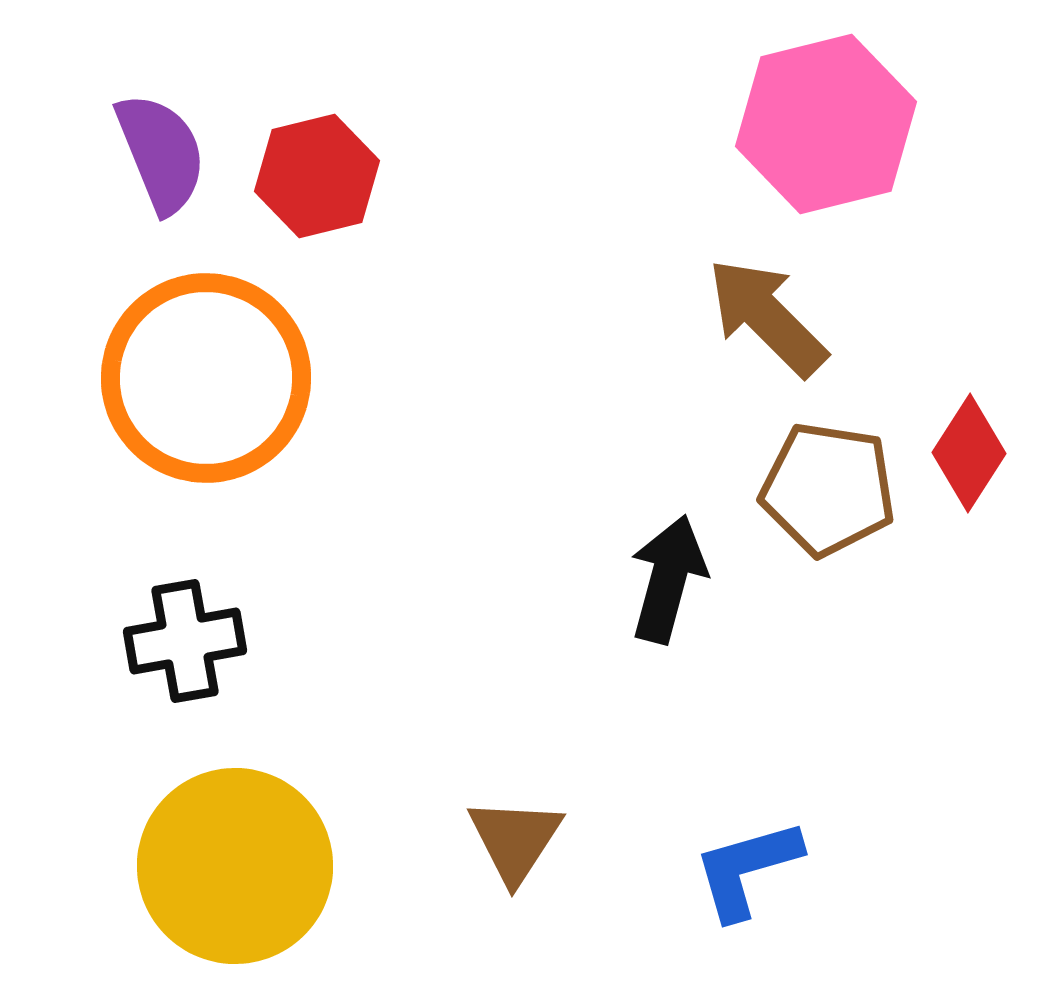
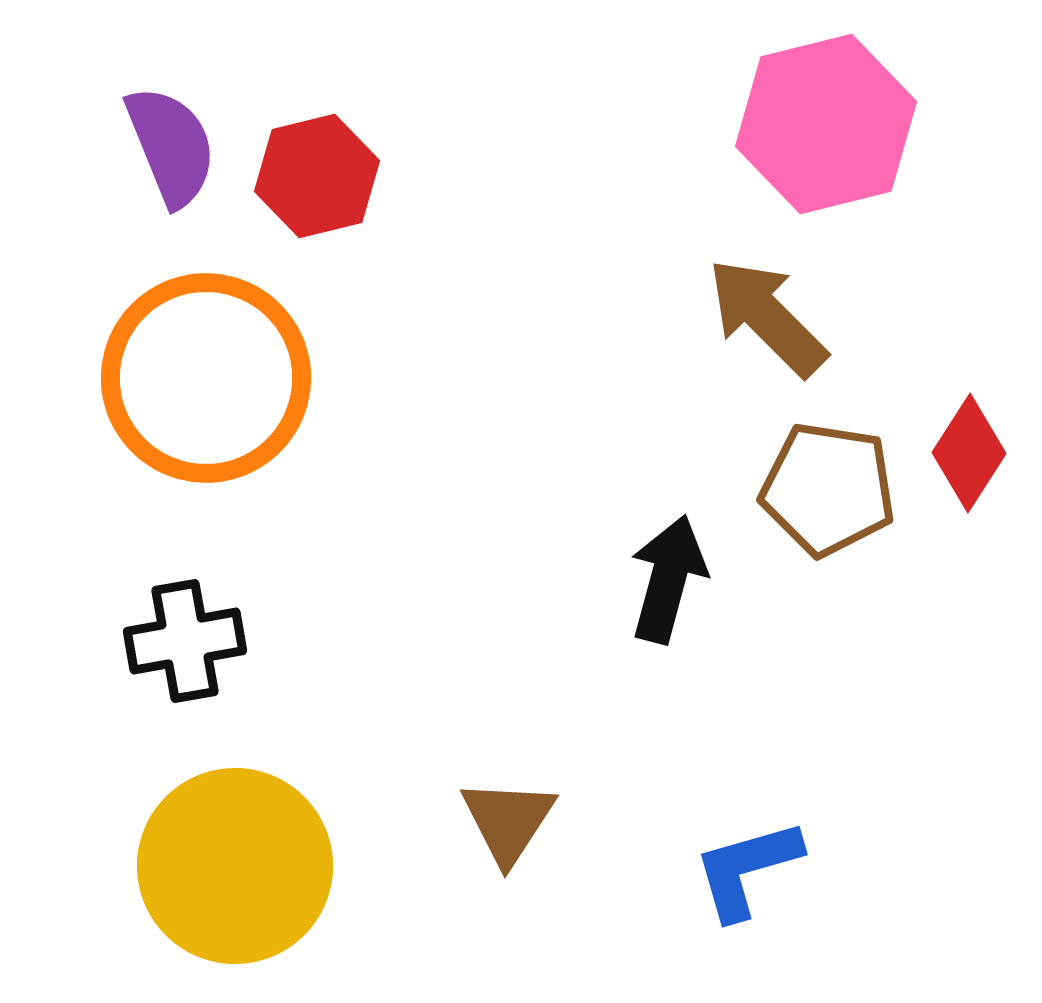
purple semicircle: moved 10 px right, 7 px up
brown triangle: moved 7 px left, 19 px up
